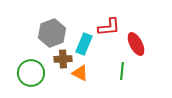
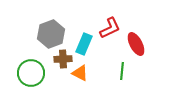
red L-shape: moved 1 px right, 1 px down; rotated 20 degrees counterclockwise
gray hexagon: moved 1 px left, 1 px down
